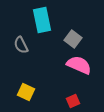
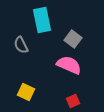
pink semicircle: moved 10 px left
